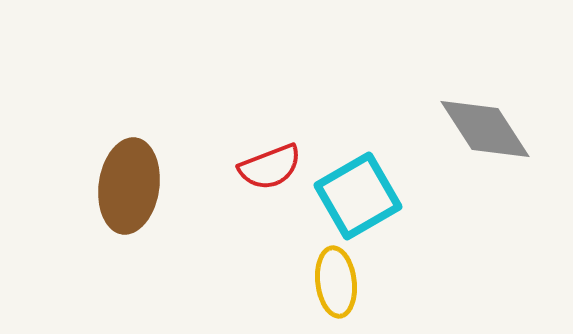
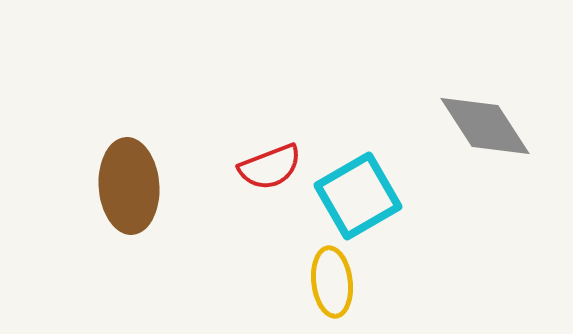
gray diamond: moved 3 px up
brown ellipse: rotated 12 degrees counterclockwise
yellow ellipse: moved 4 px left
